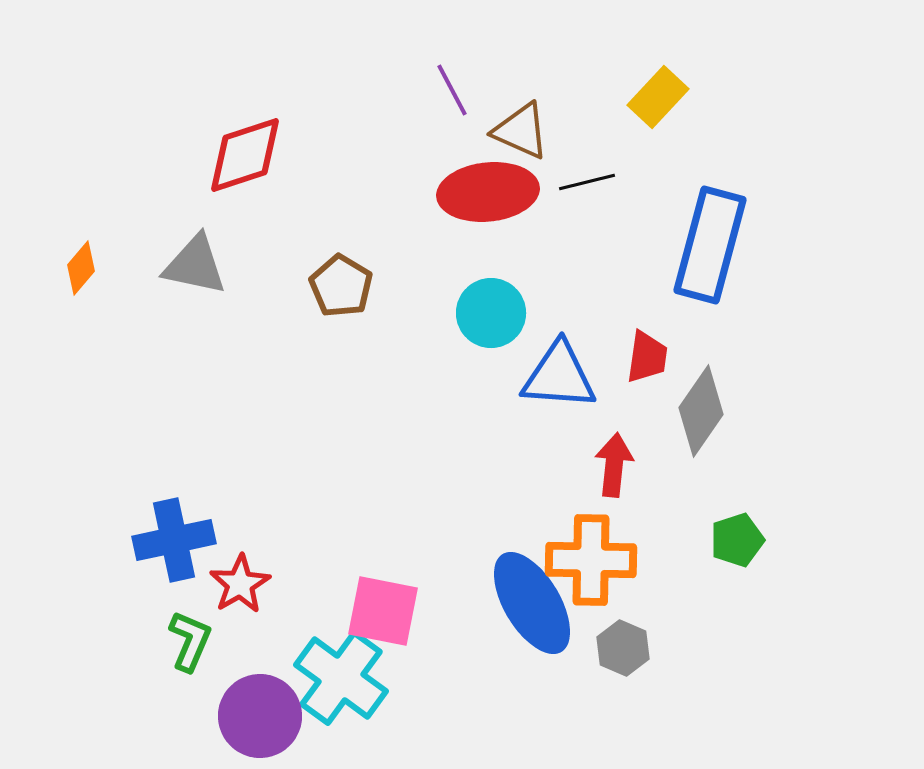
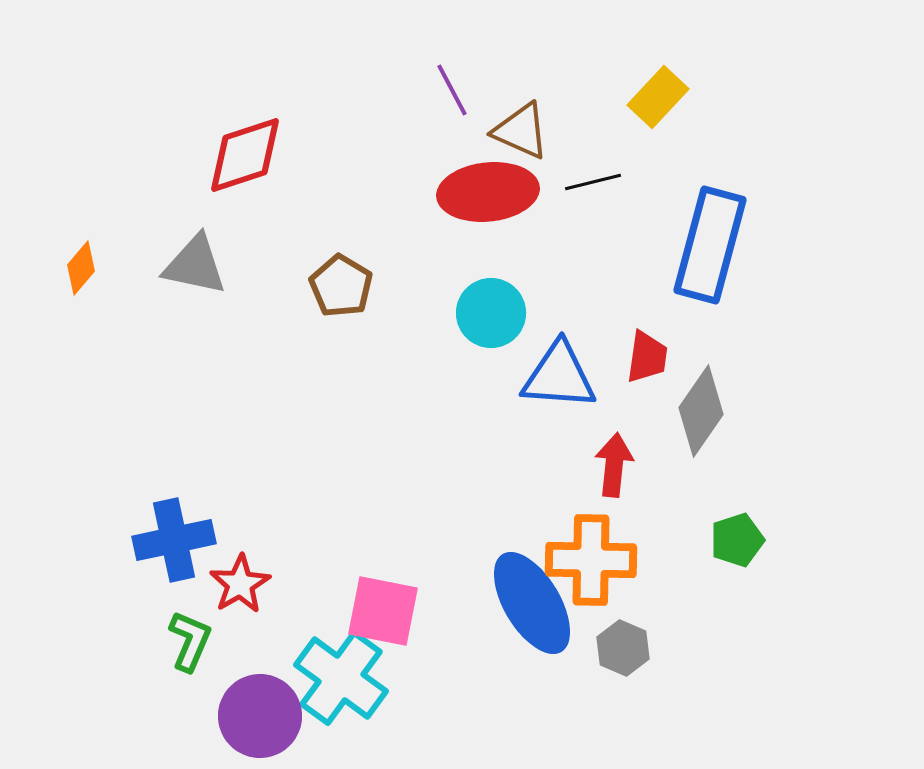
black line: moved 6 px right
